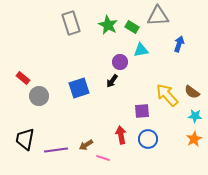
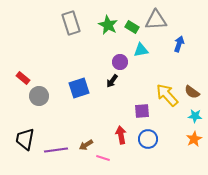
gray triangle: moved 2 px left, 4 px down
